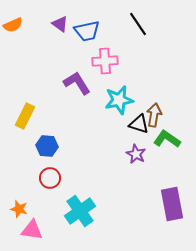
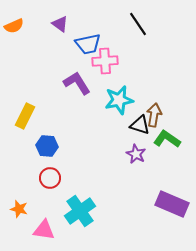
orange semicircle: moved 1 px right, 1 px down
blue trapezoid: moved 1 px right, 13 px down
black triangle: moved 1 px right, 1 px down
purple rectangle: rotated 56 degrees counterclockwise
pink triangle: moved 12 px right
